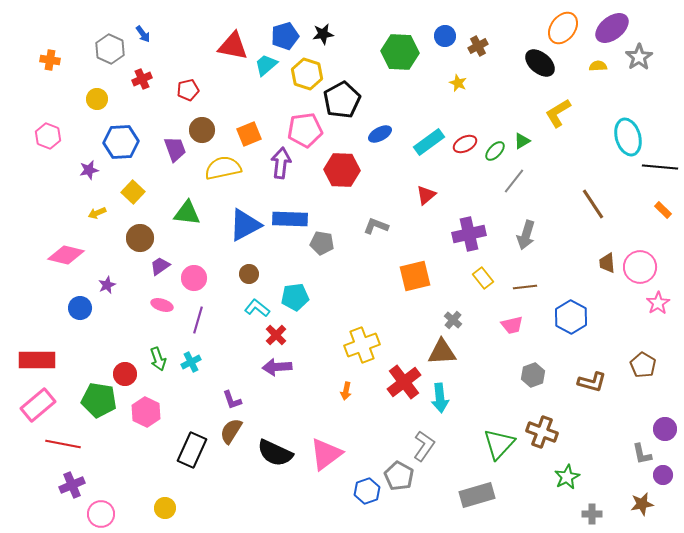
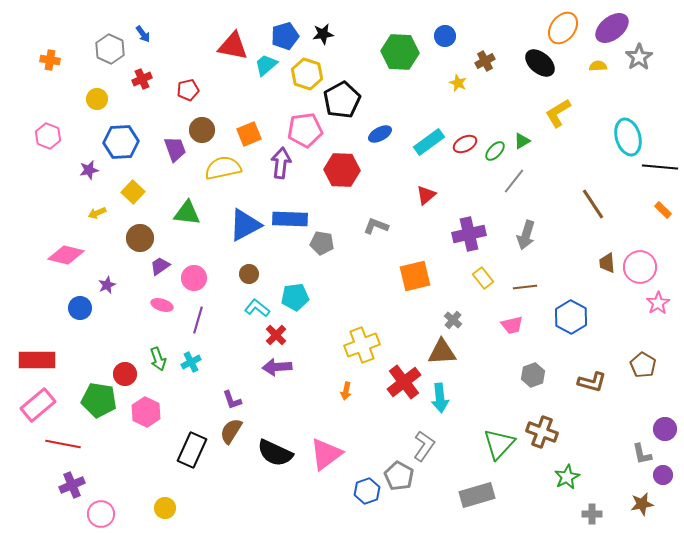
brown cross at (478, 46): moved 7 px right, 15 px down
